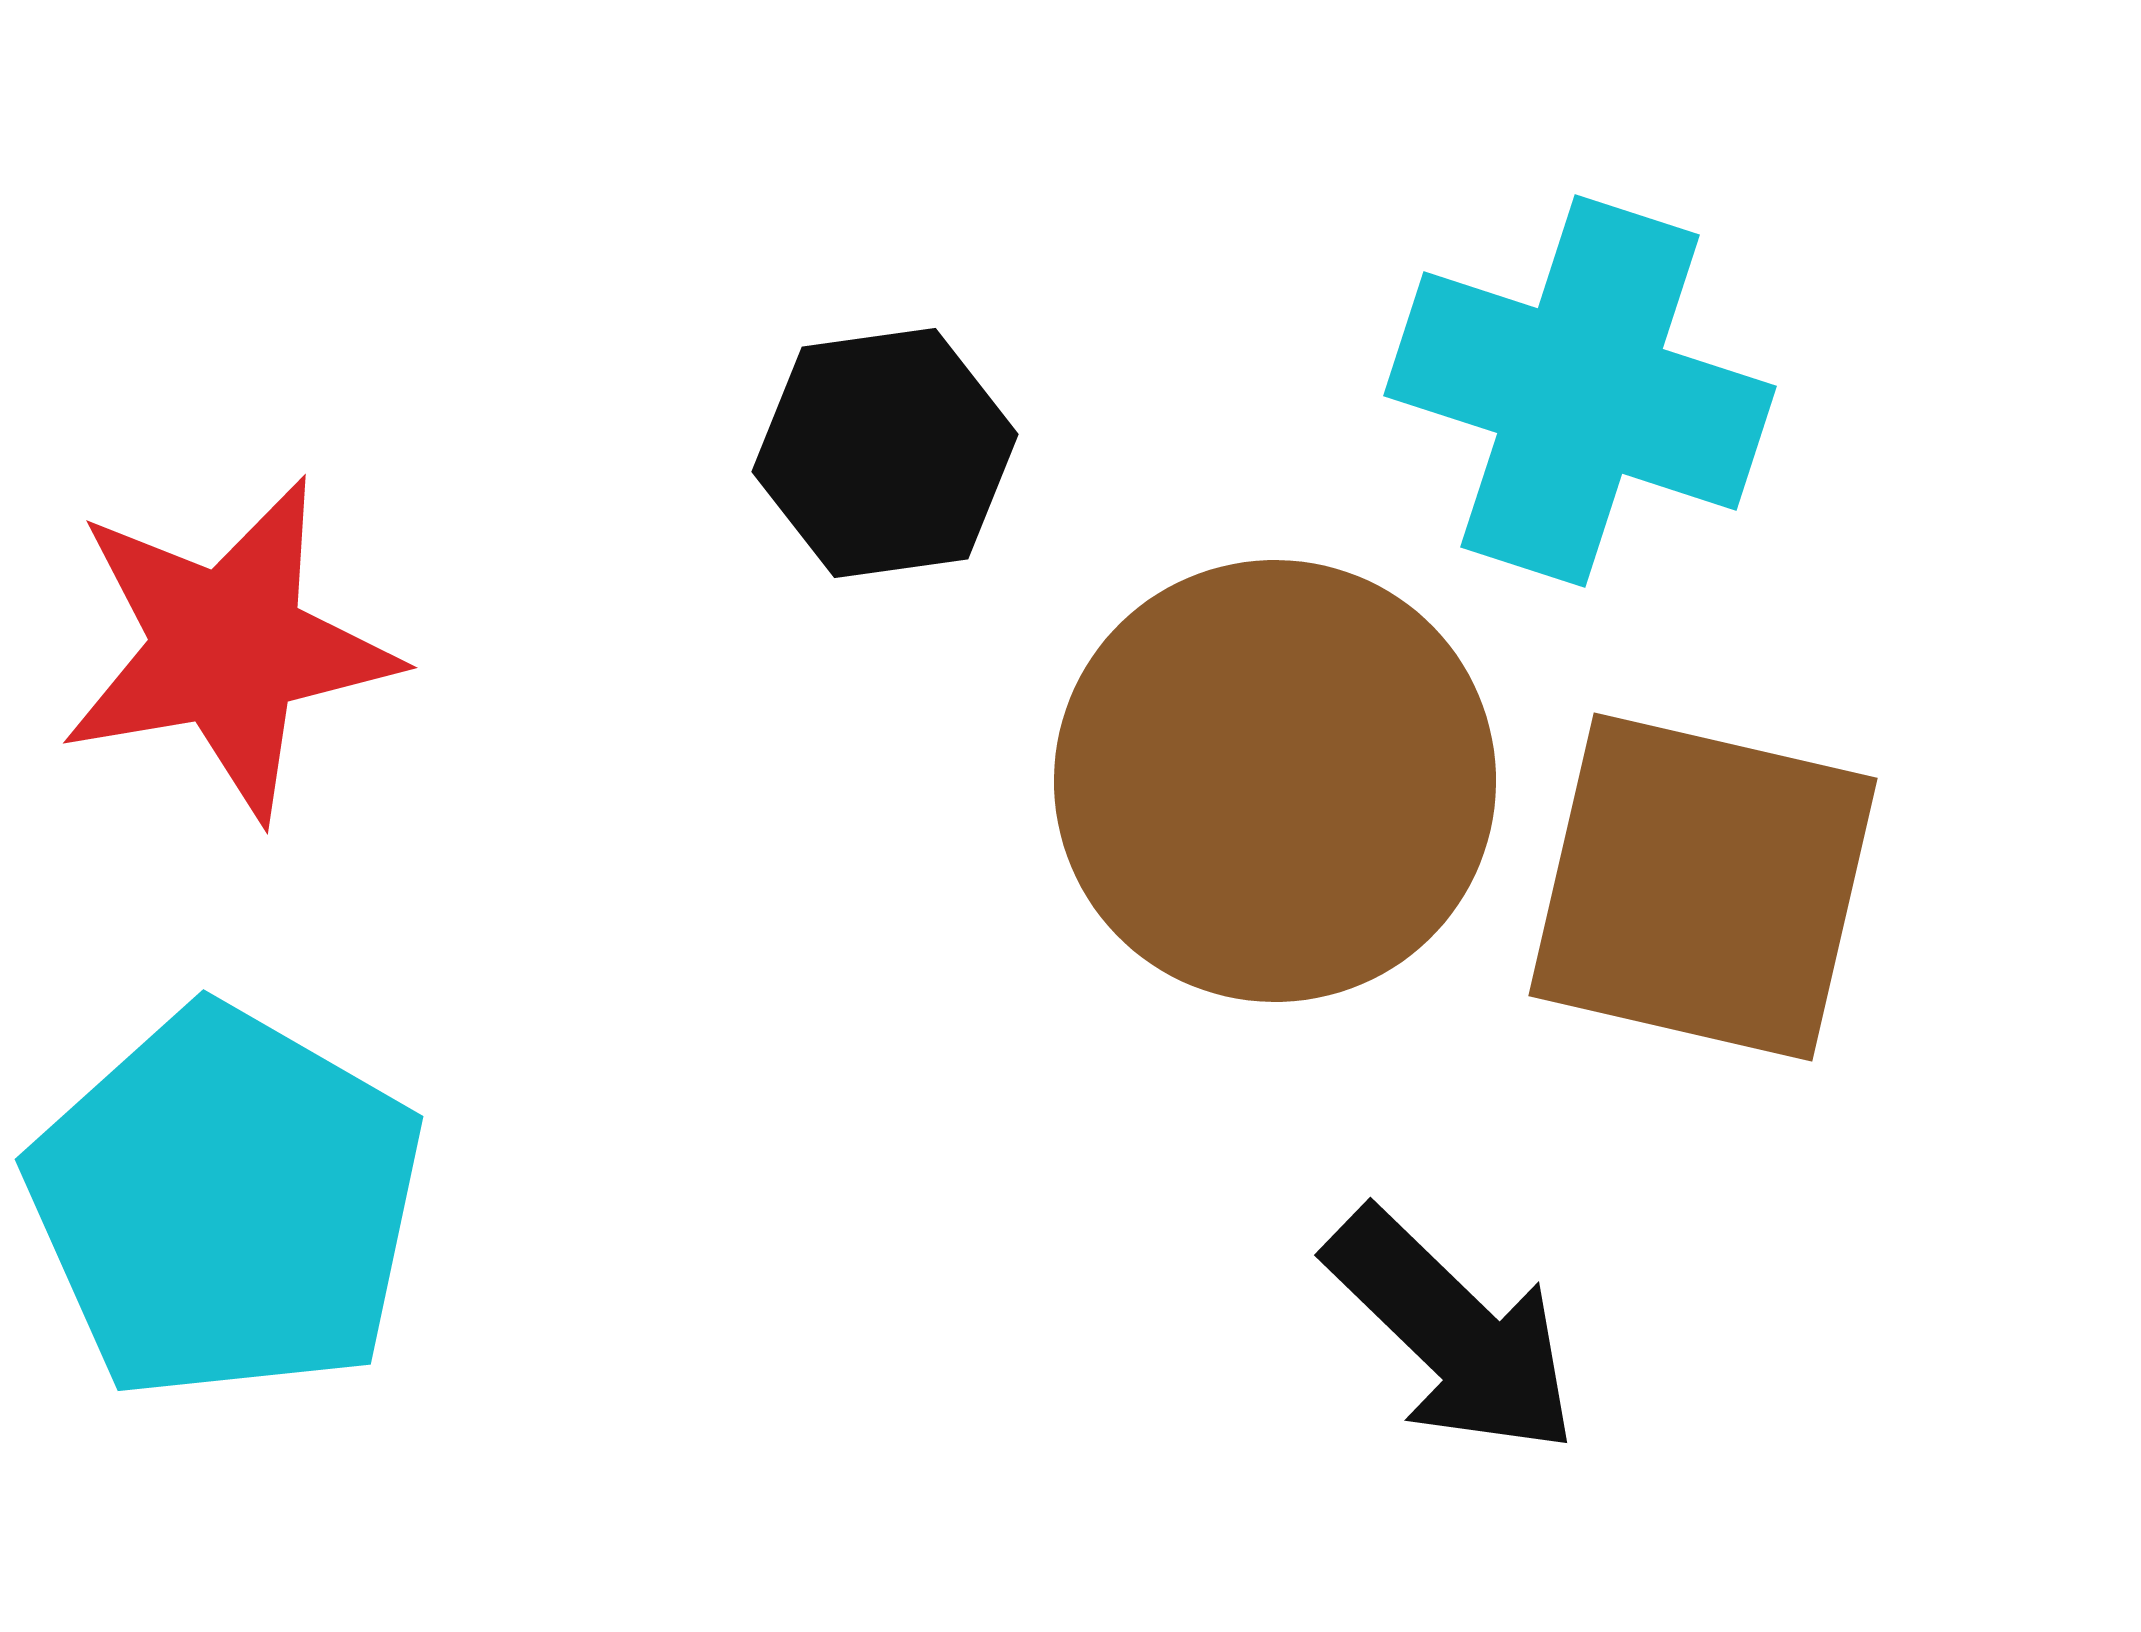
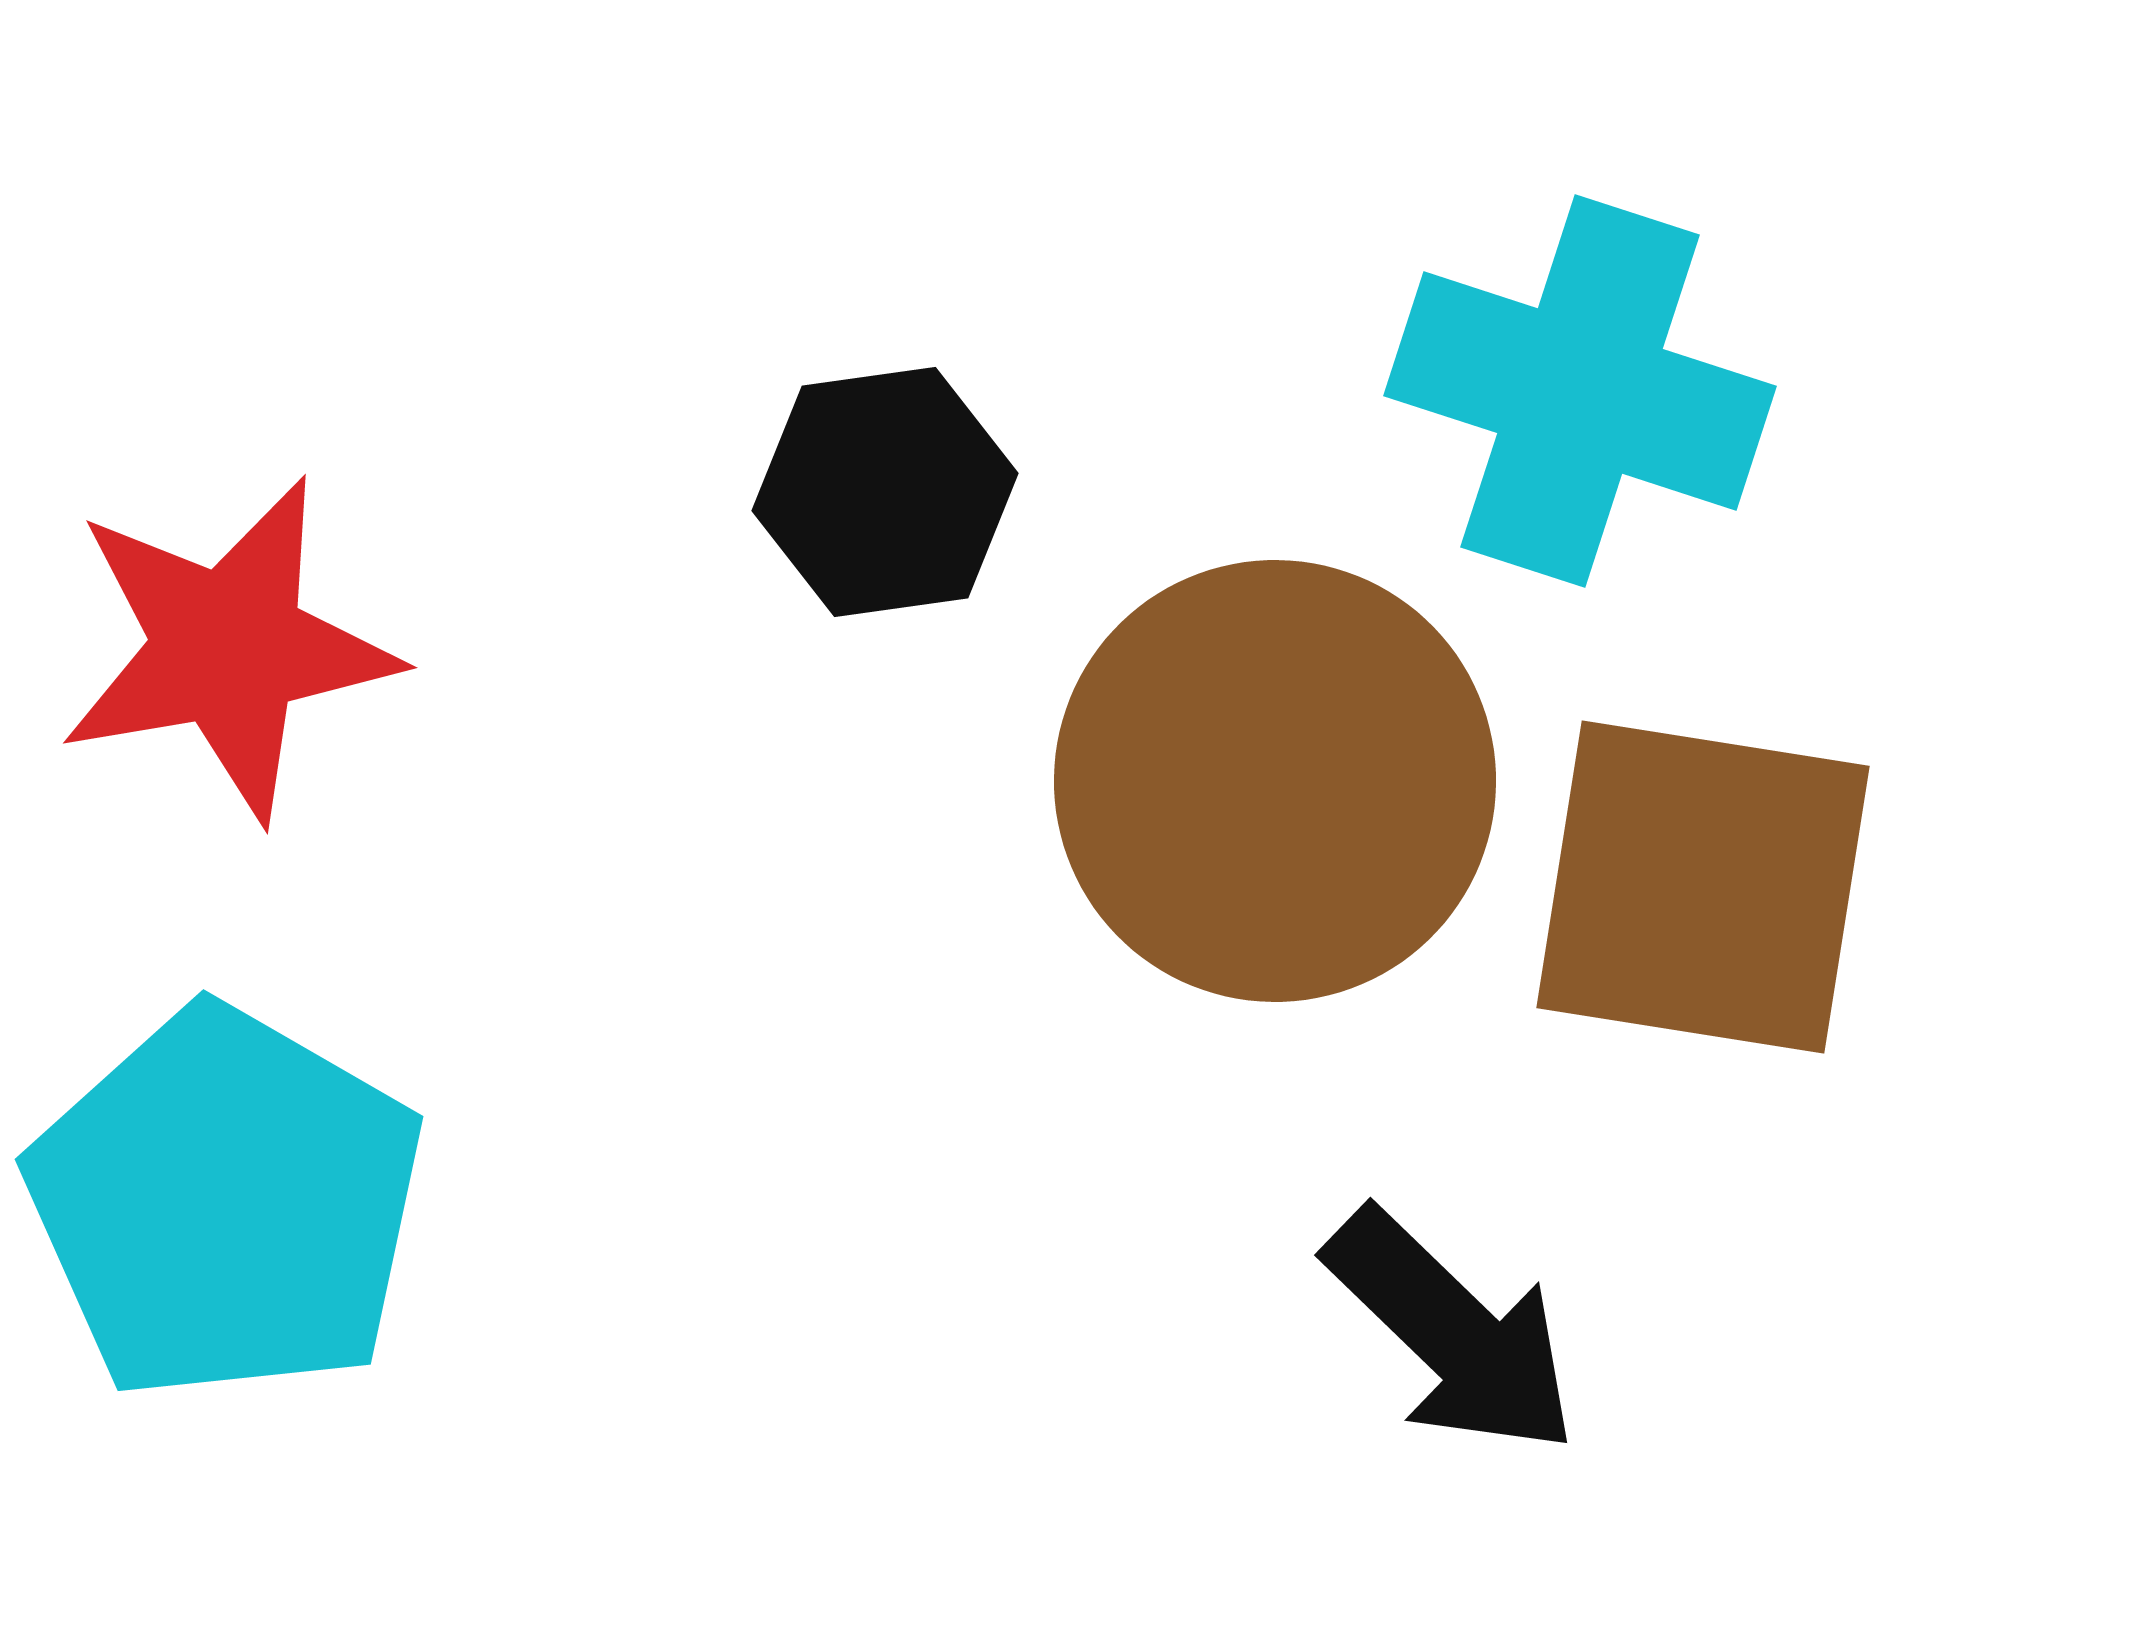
black hexagon: moved 39 px down
brown square: rotated 4 degrees counterclockwise
